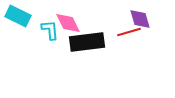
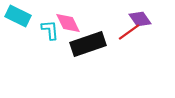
purple diamond: rotated 20 degrees counterclockwise
red line: rotated 20 degrees counterclockwise
black rectangle: moved 1 px right, 2 px down; rotated 12 degrees counterclockwise
